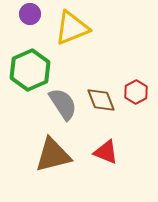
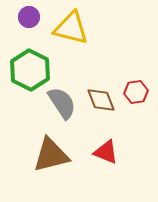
purple circle: moved 1 px left, 3 px down
yellow triangle: moved 1 px left; rotated 36 degrees clockwise
green hexagon: rotated 9 degrees counterclockwise
red hexagon: rotated 20 degrees clockwise
gray semicircle: moved 1 px left, 1 px up
brown triangle: moved 2 px left
